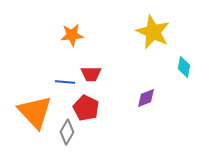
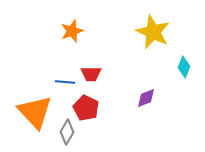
orange star: moved 4 px up; rotated 15 degrees counterclockwise
cyan diamond: rotated 10 degrees clockwise
